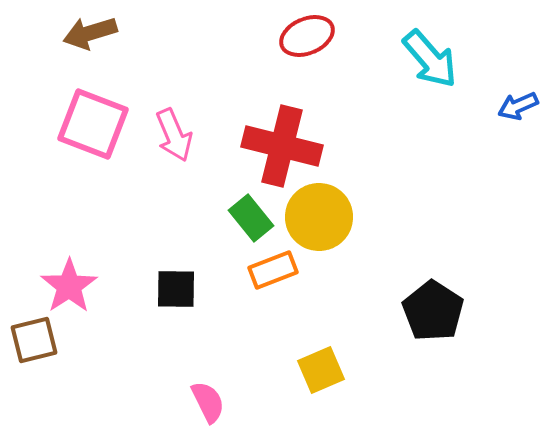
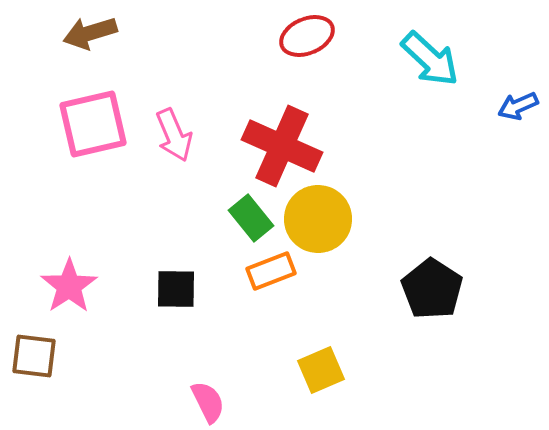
cyan arrow: rotated 6 degrees counterclockwise
pink square: rotated 34 degrees counterclockwise
red cross: rotated 10 degrees clockwise
yellow circle: moved 1 px left, 2 px down
orange rectangle: moved 2 px left, 1 px down
black pentagon: moved 1 px left, 22 px up
brown square: moved 16 px down; rotated 21 degrees clockwise
